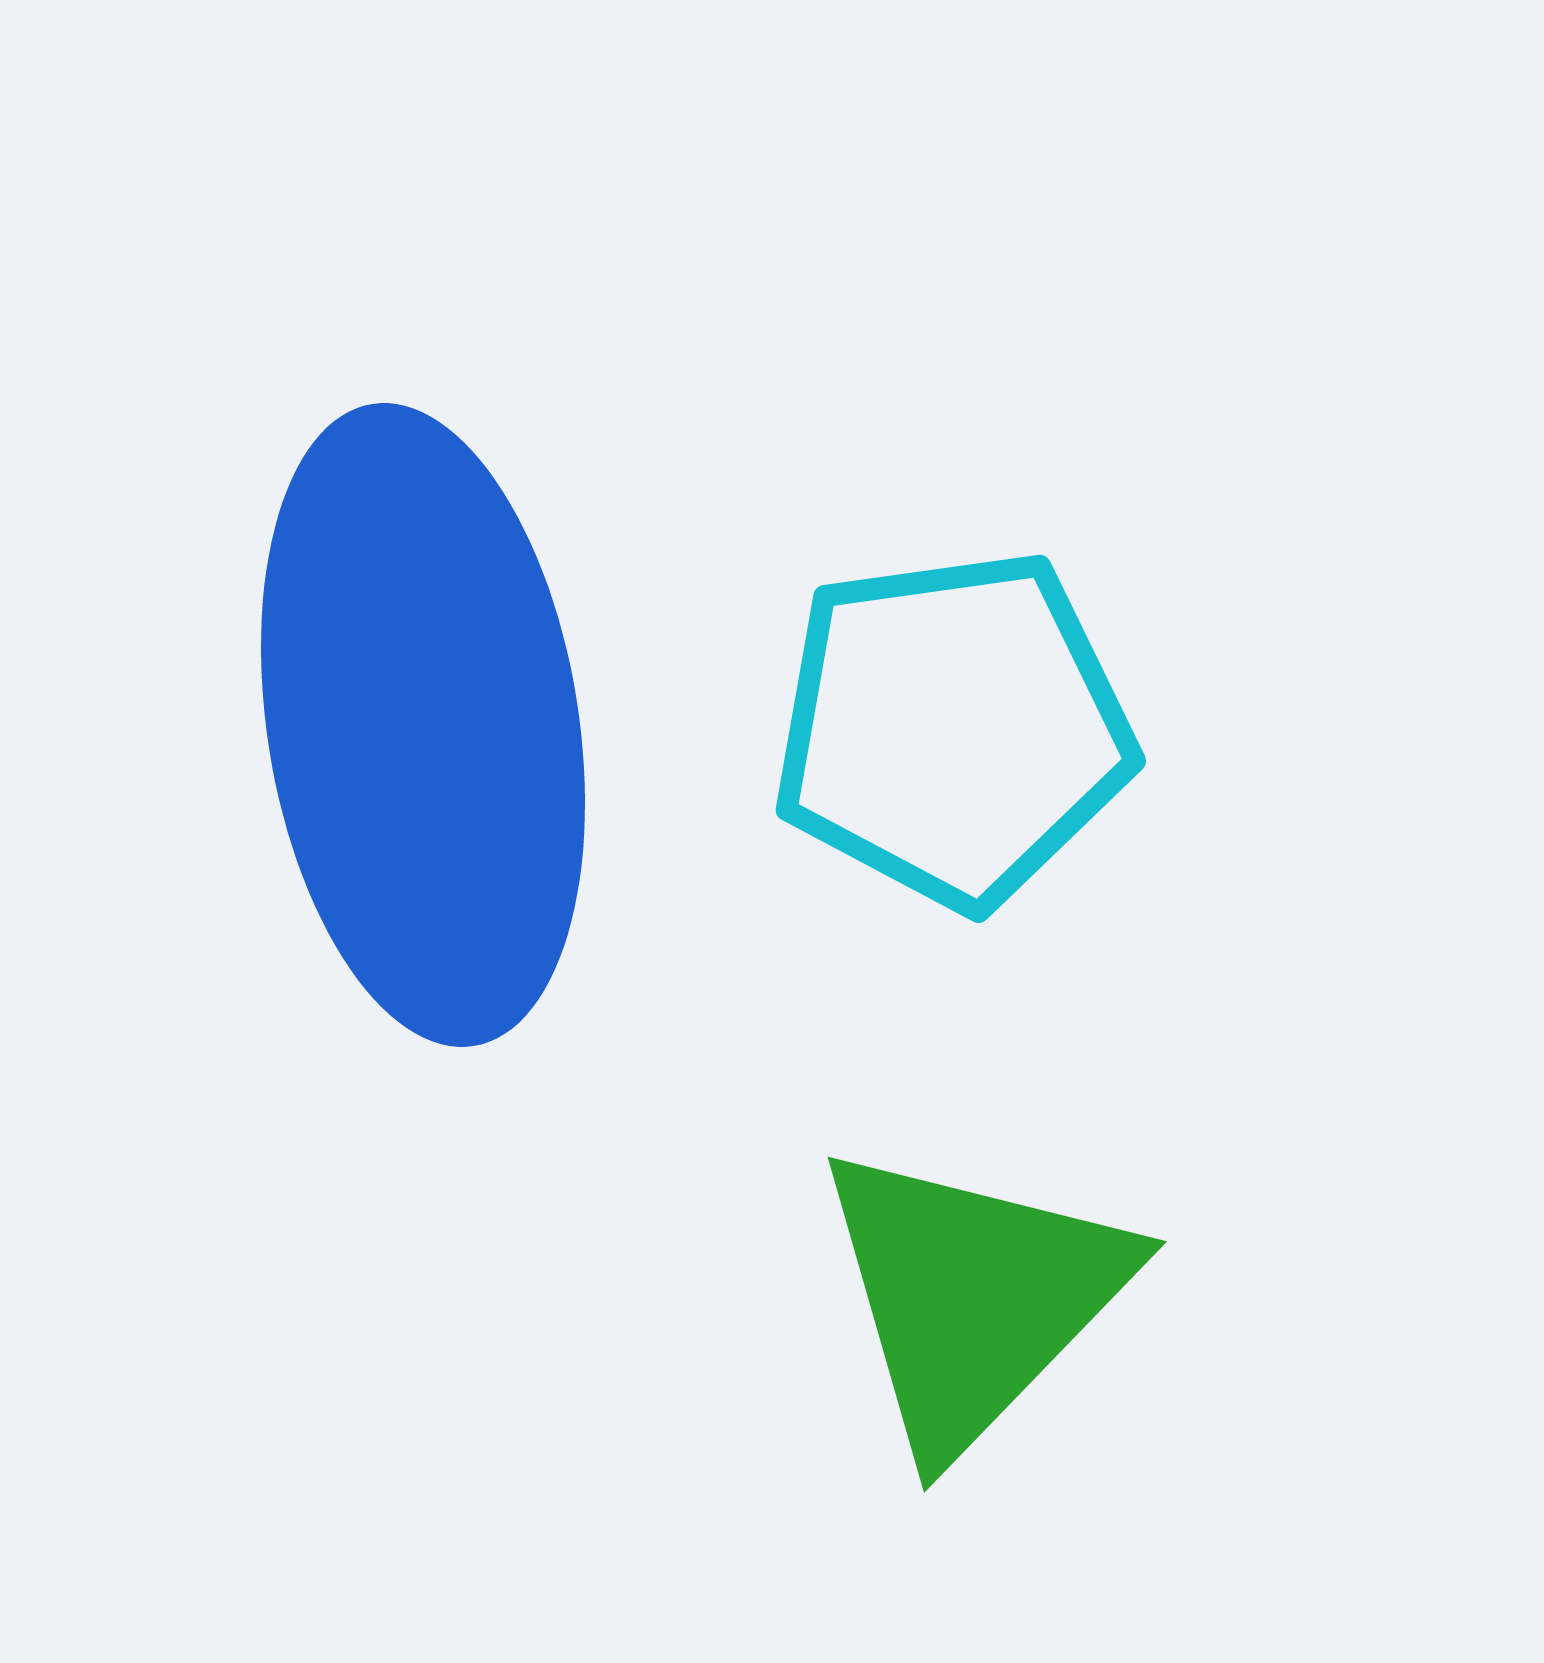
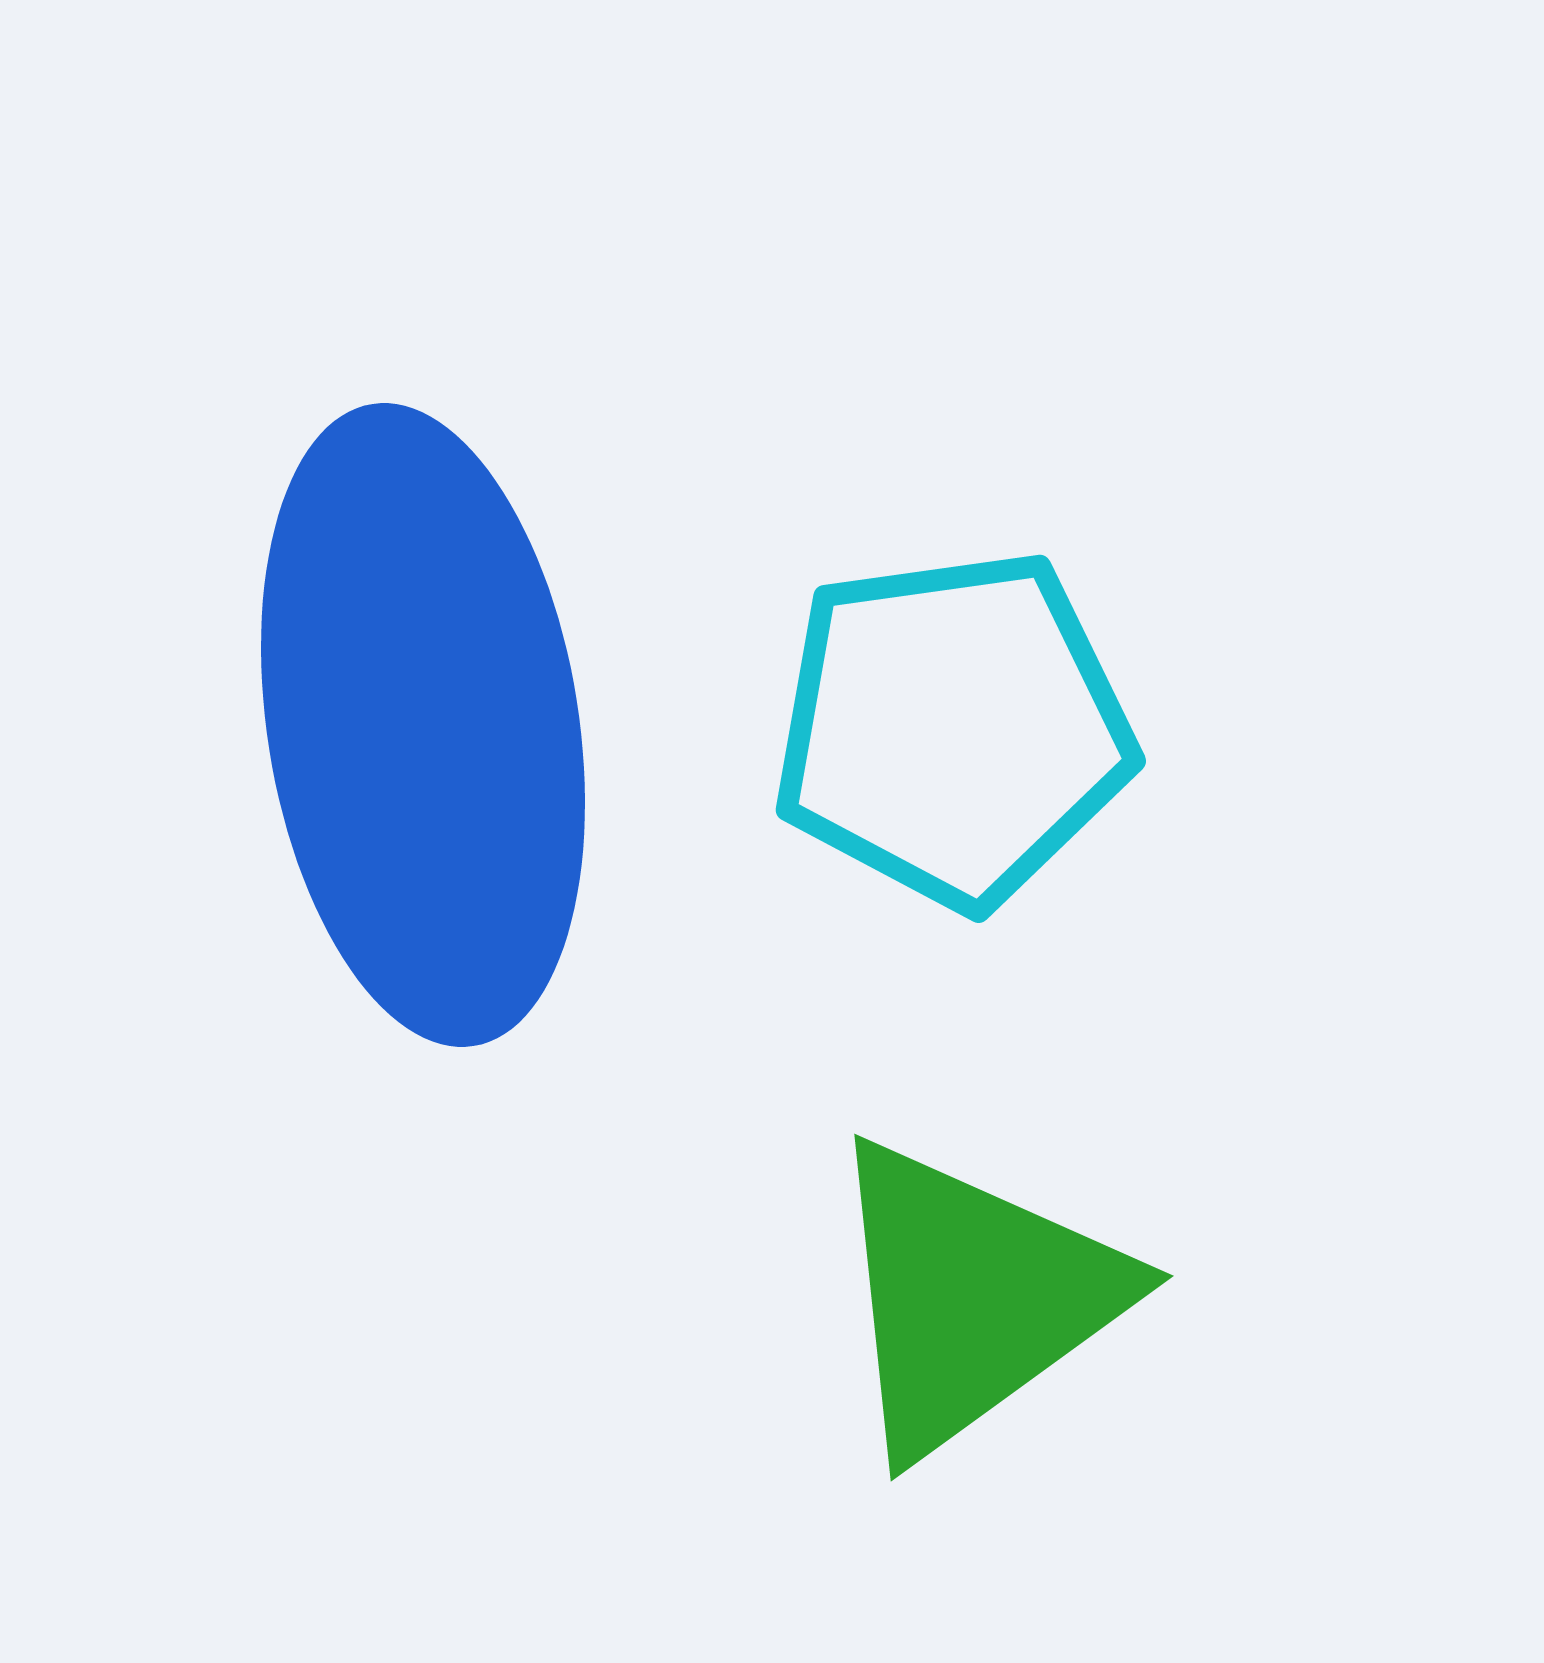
green triangle: rotated 10 degrees clockwise
